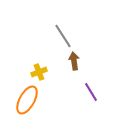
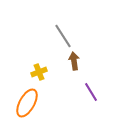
orange ellipse: moved 3 px down
